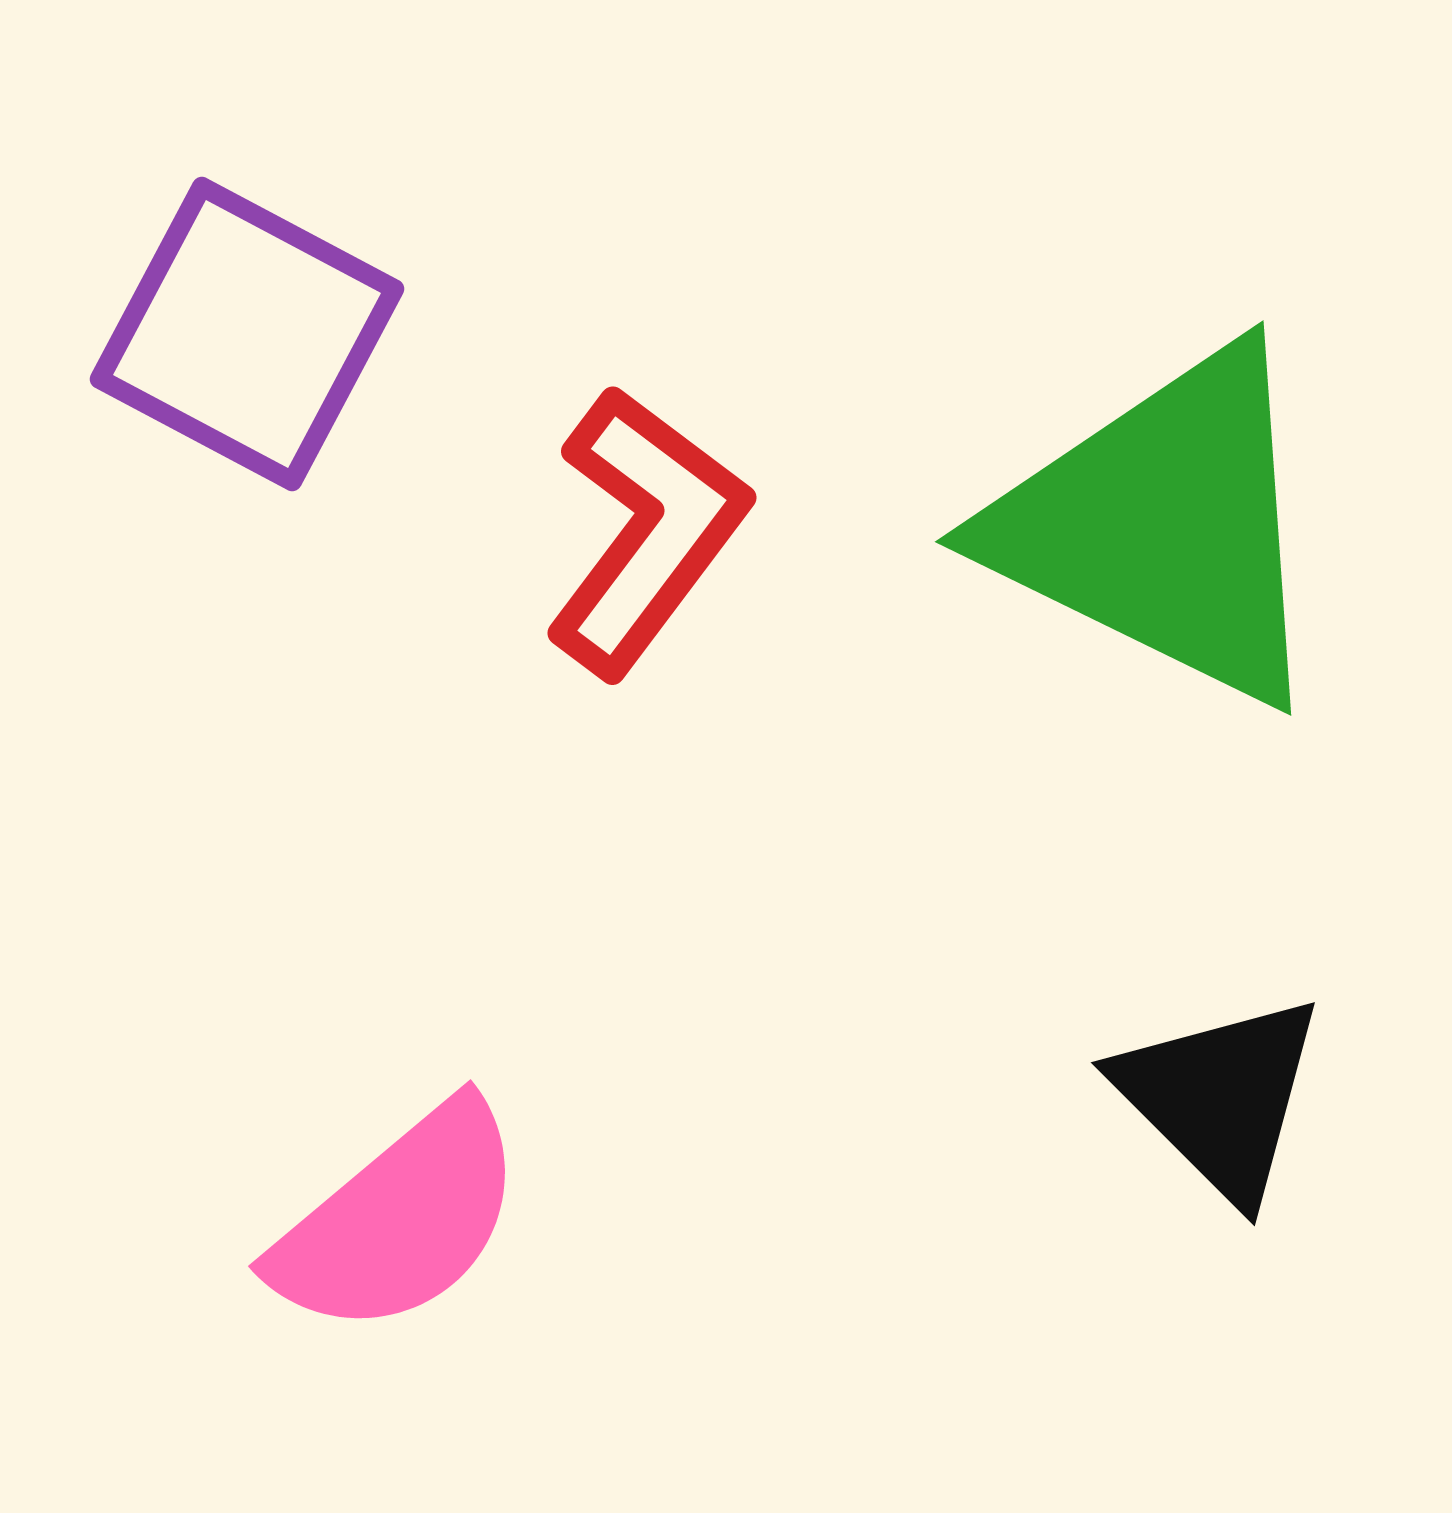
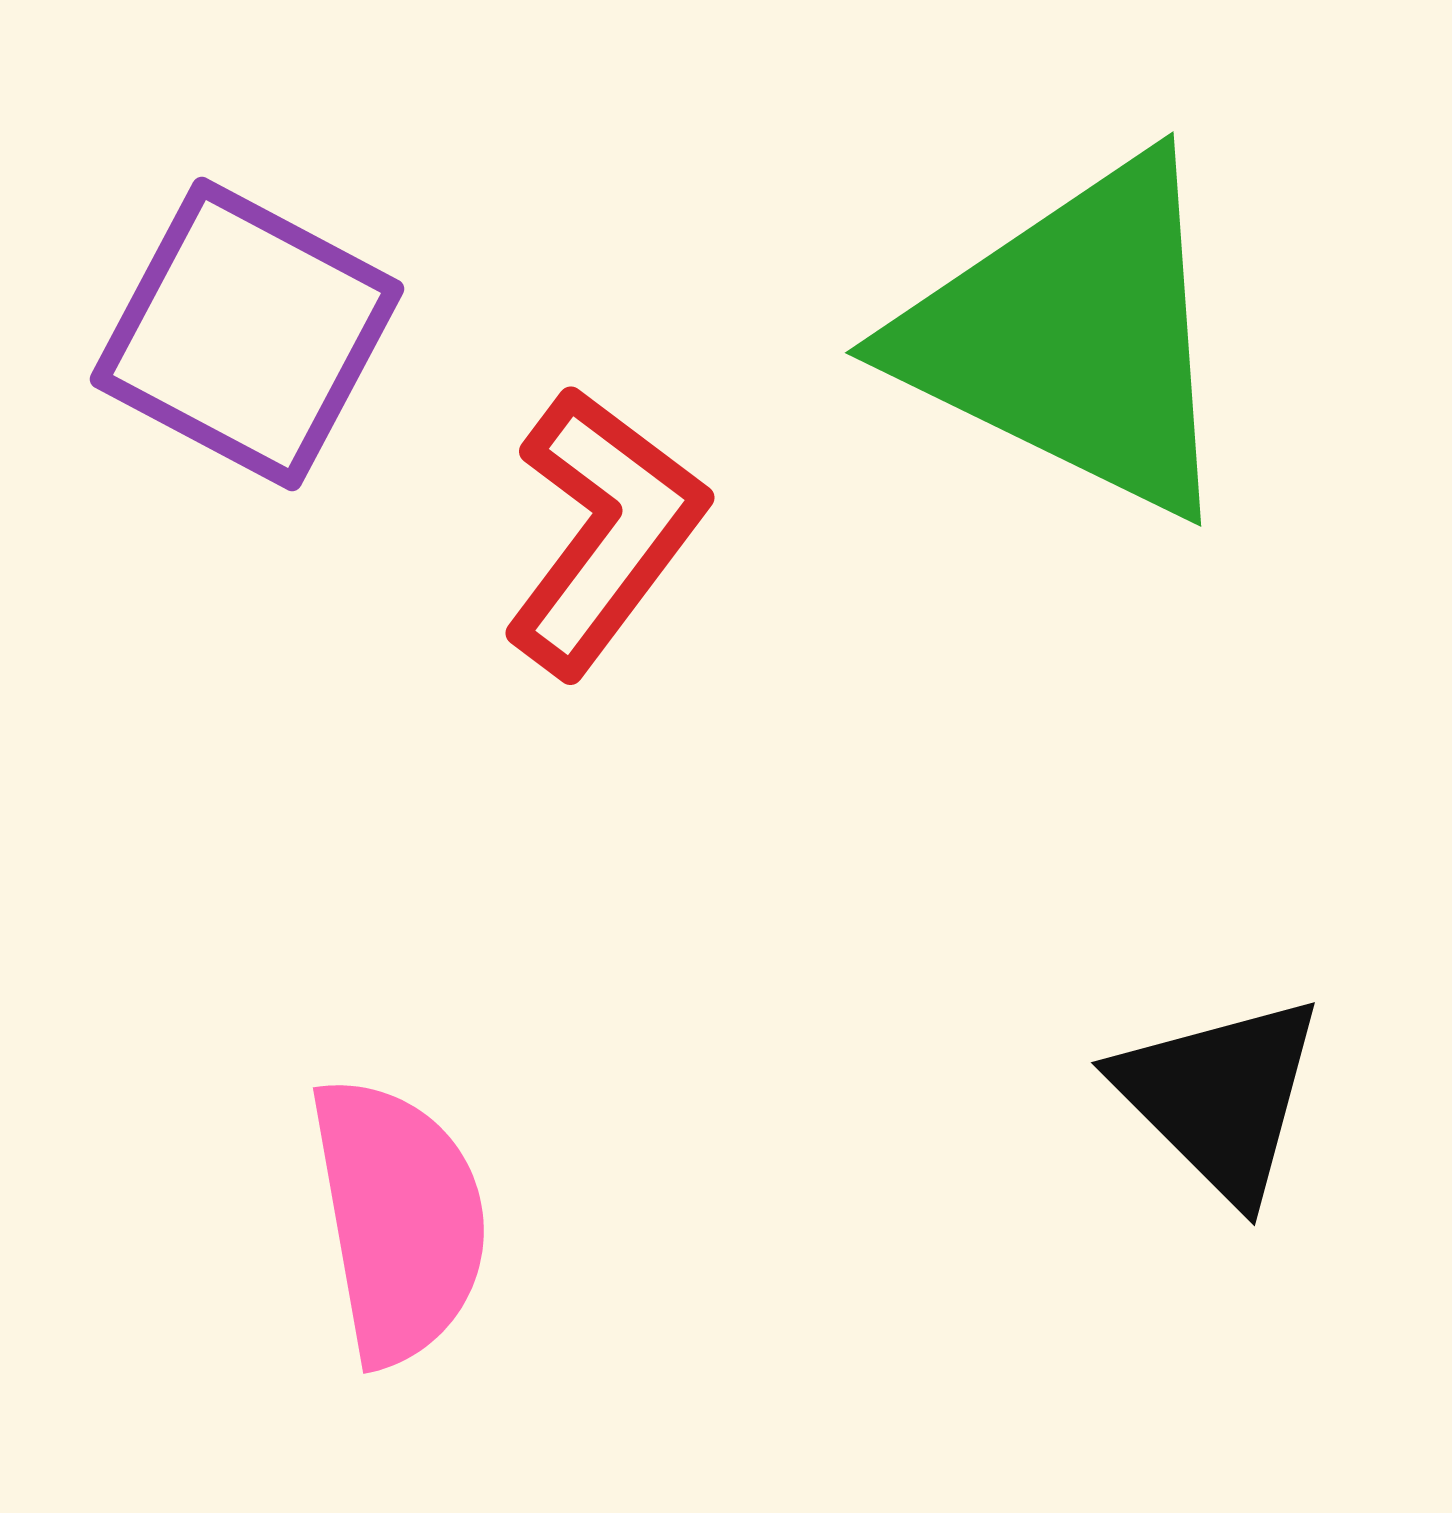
green triangle: moved 90 px left, 189 px up
red L-shape: moved 42 px left
pink semicircle: rotated 60 degrees counterclockwise
